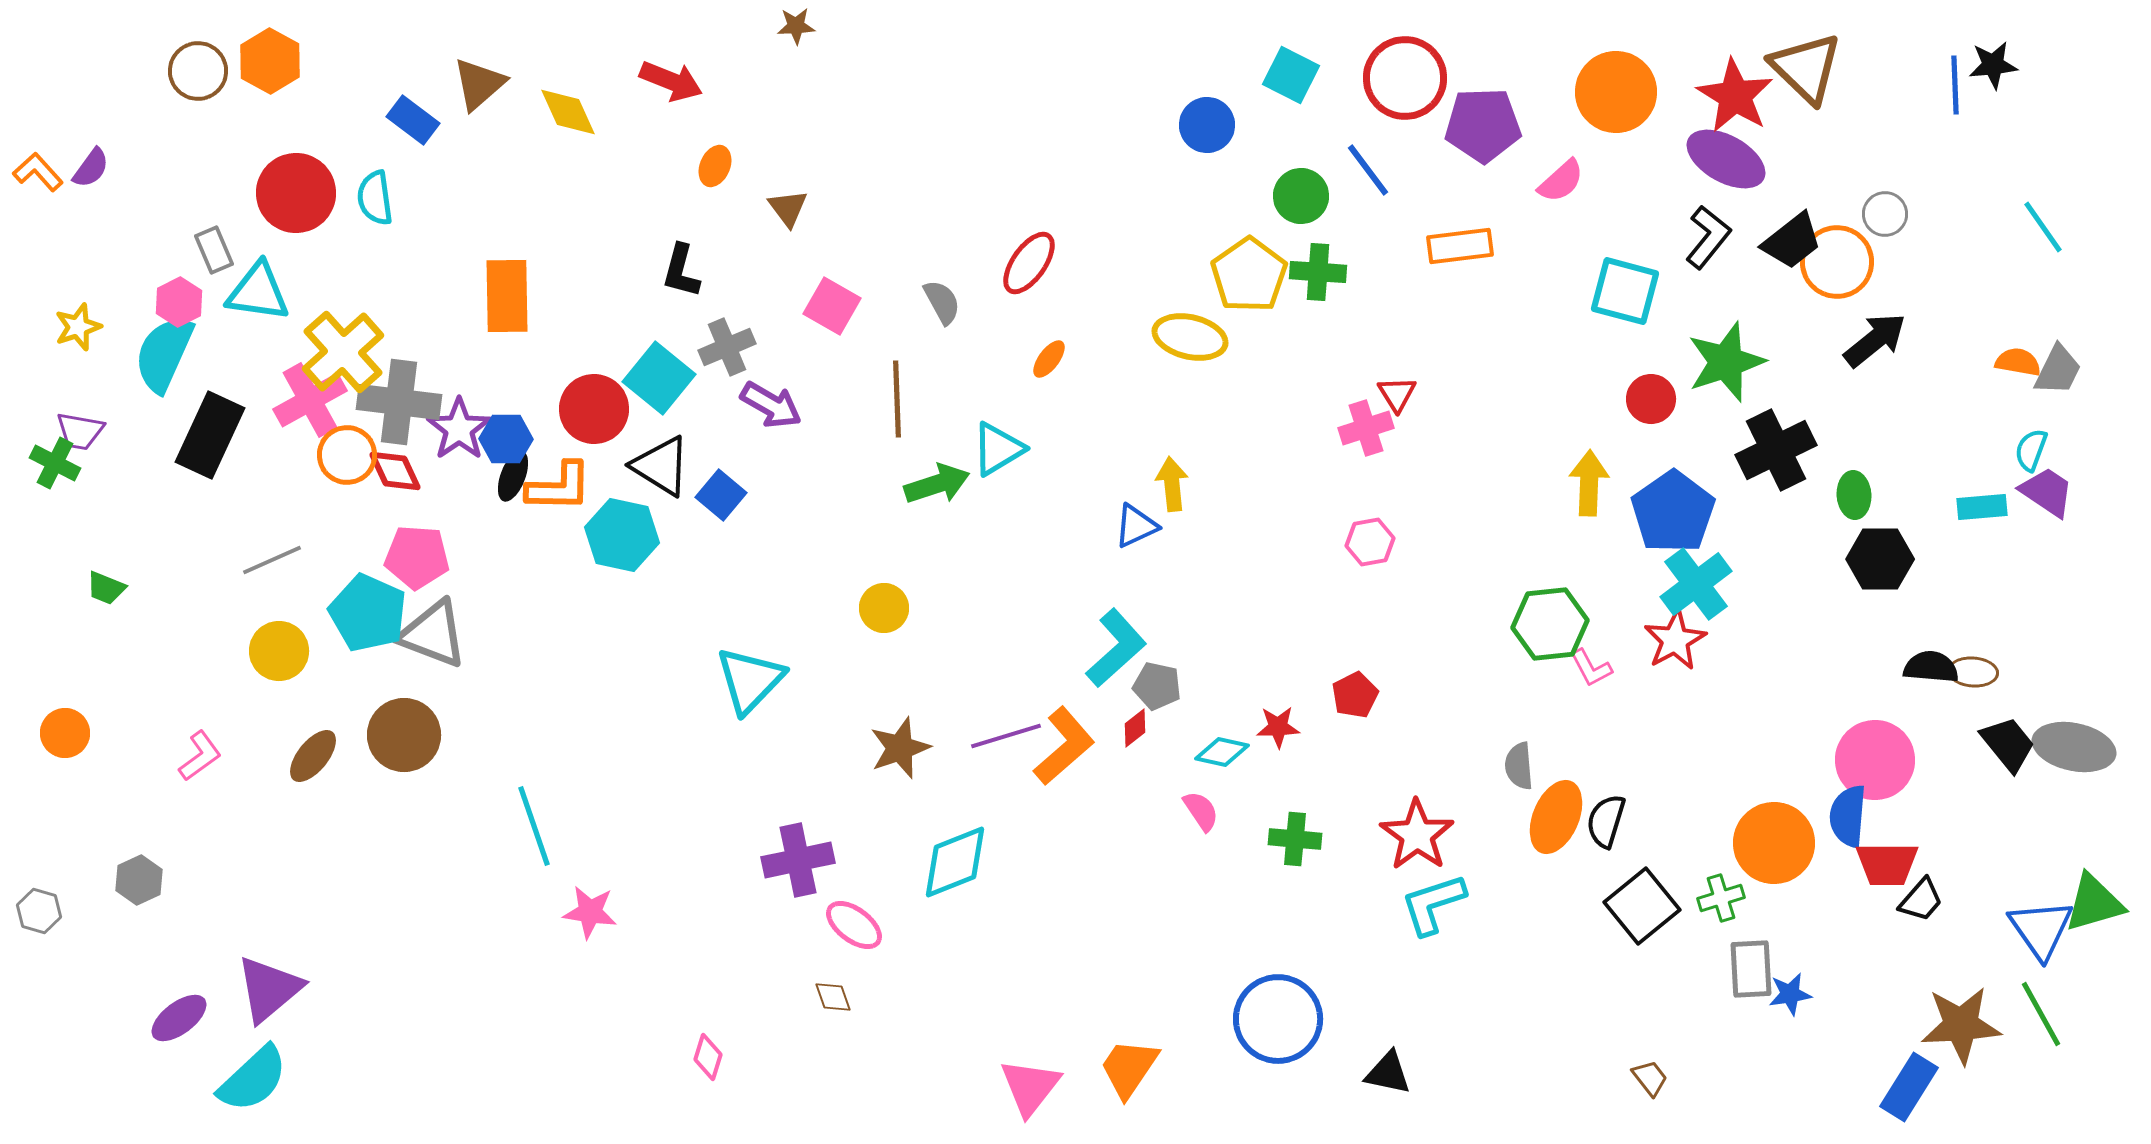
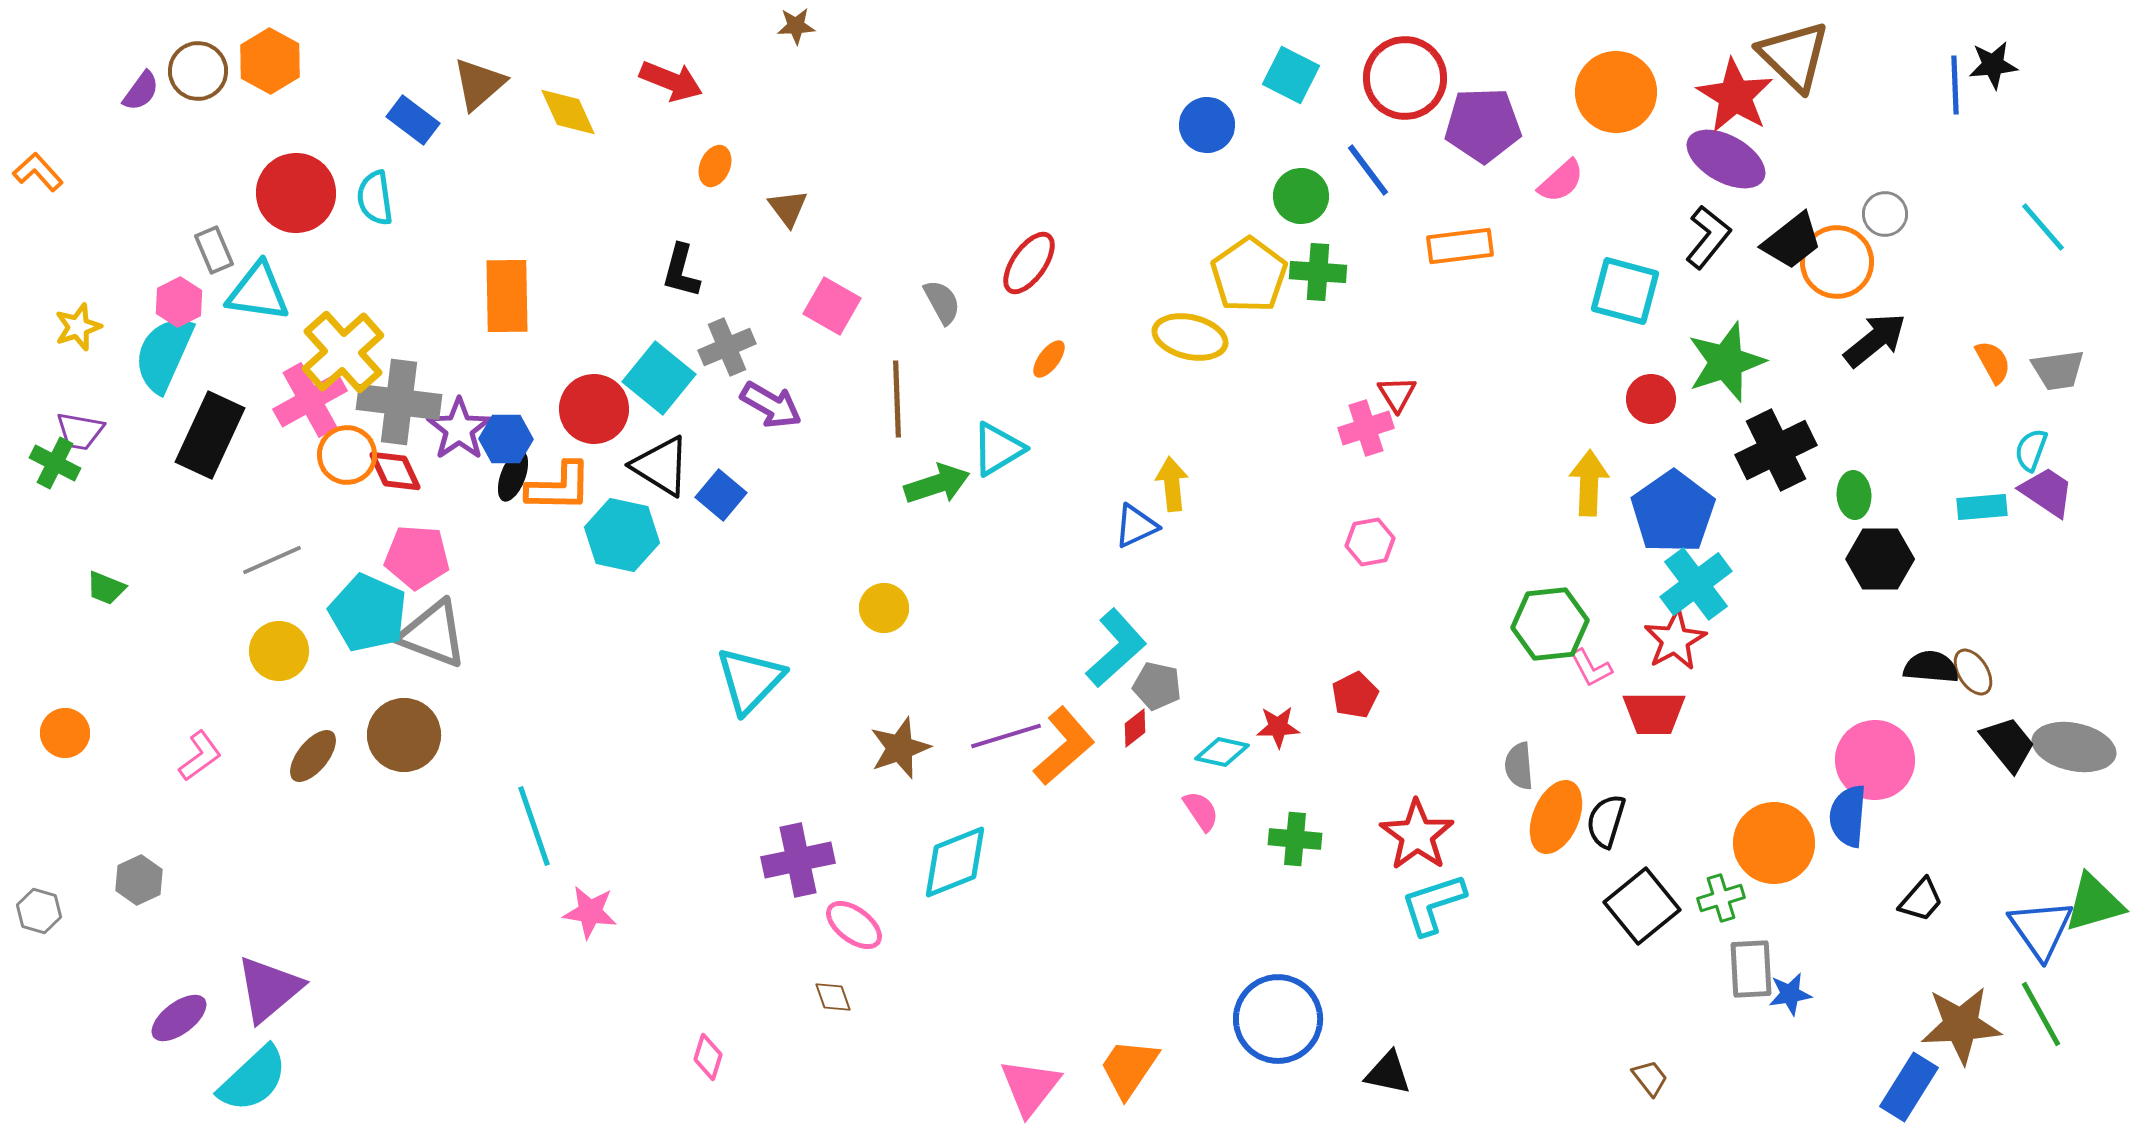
brown triangle at (1806, 68): moved 12 px left, 12 px up
purple semicircle at (91, 168): moved 50 px right, 77 px up
cyan line at (2043, 227): rotated 6 degrees counterclockwise
orange semicircle at (2018, 362): moved 25 px left; rotated 51 degrees clockwise
gray trapezoid at (2058, 370): rotated 56 degrees clockwise
brown ellipse at (1973, 672): rotated 54 degrees clockwise
red trapezoid at (1887, 864): moved 233 px left, 151 px up
